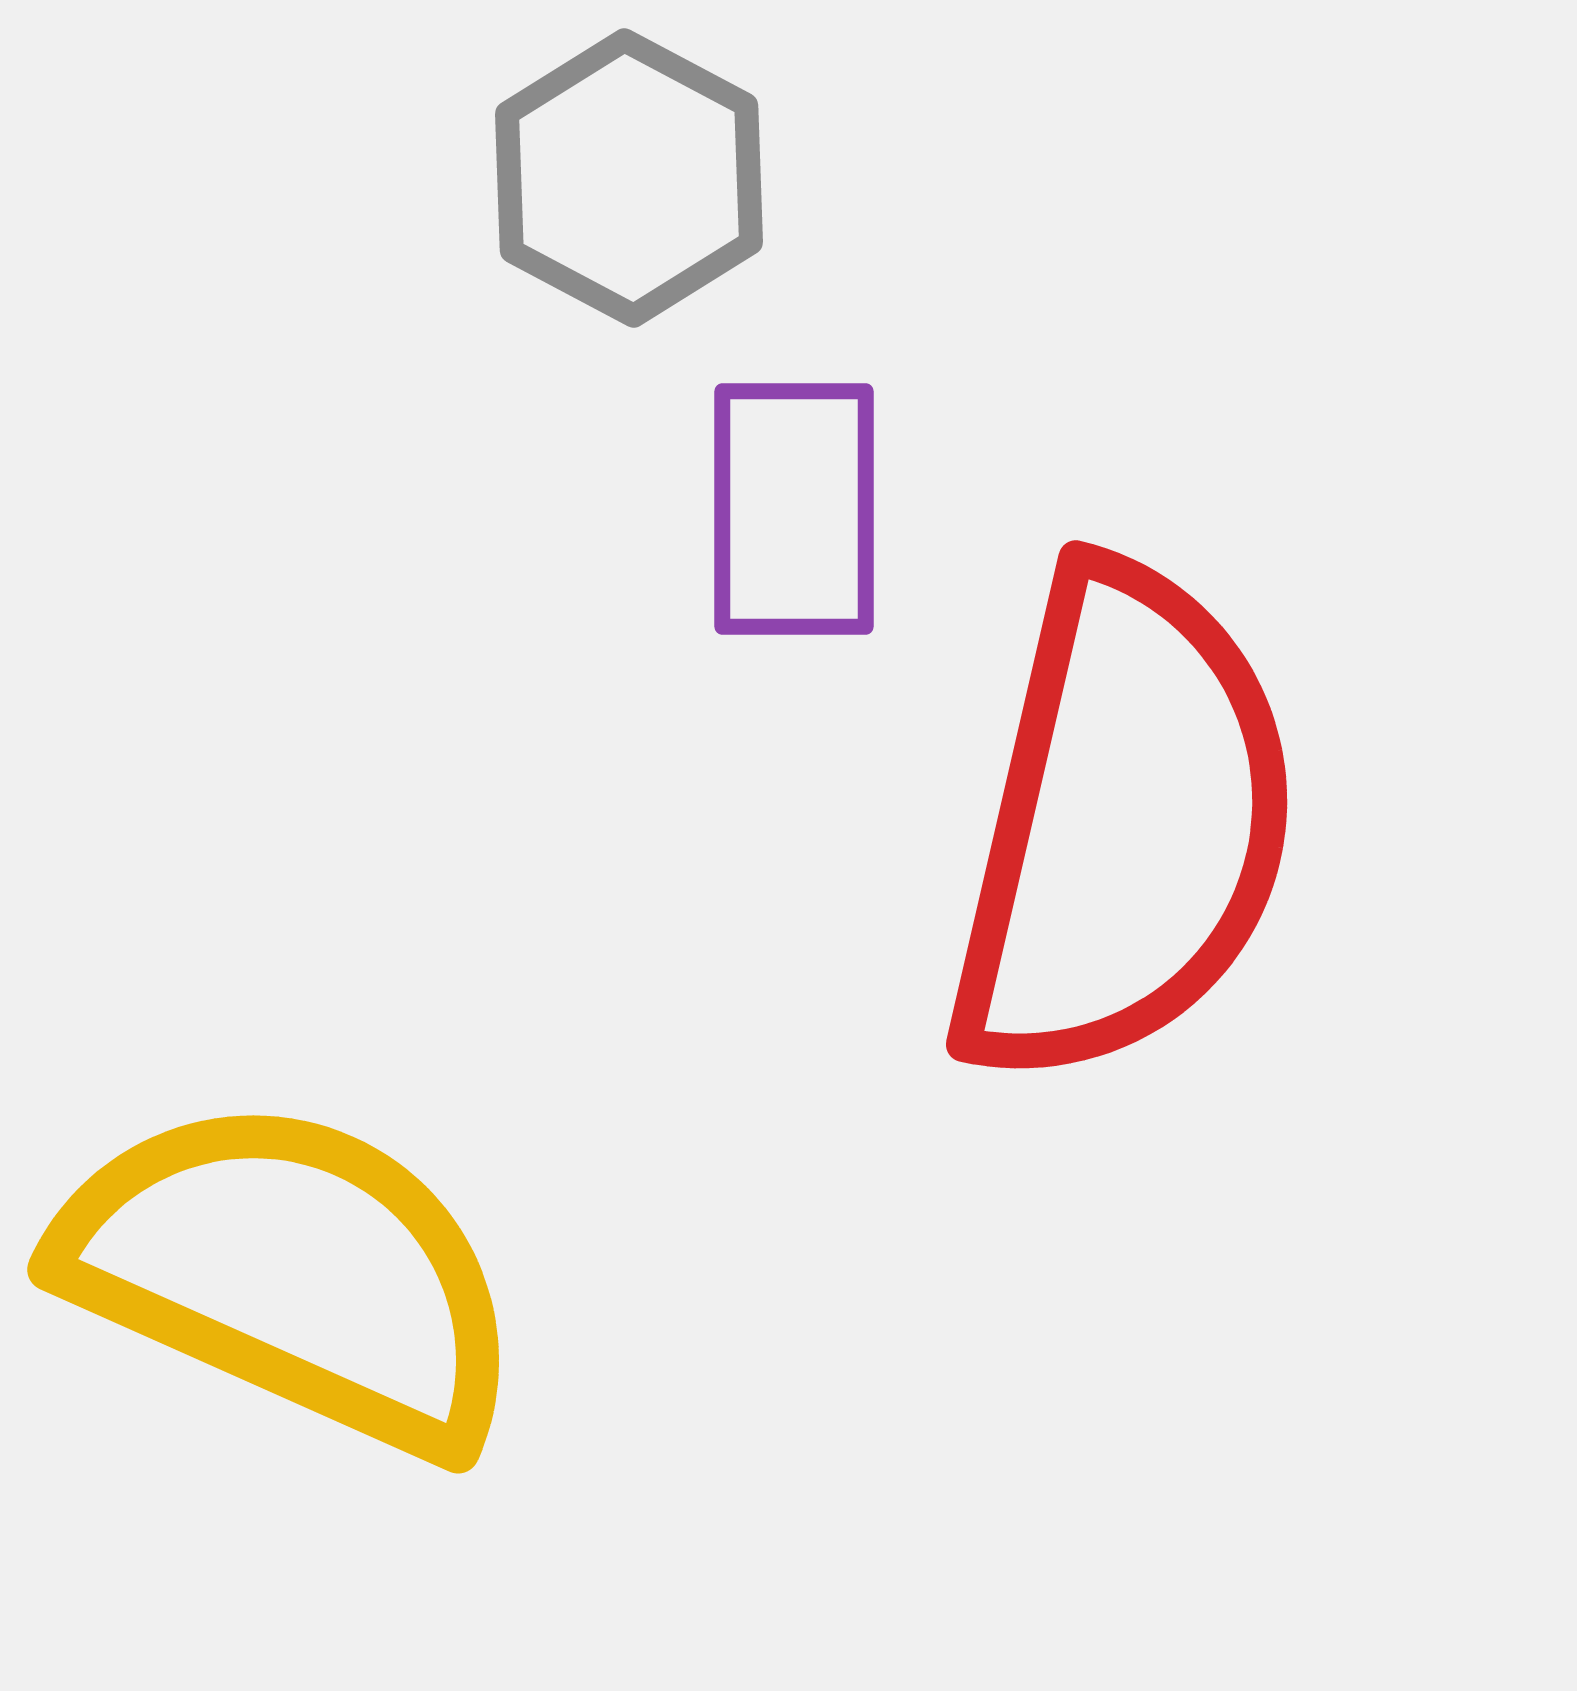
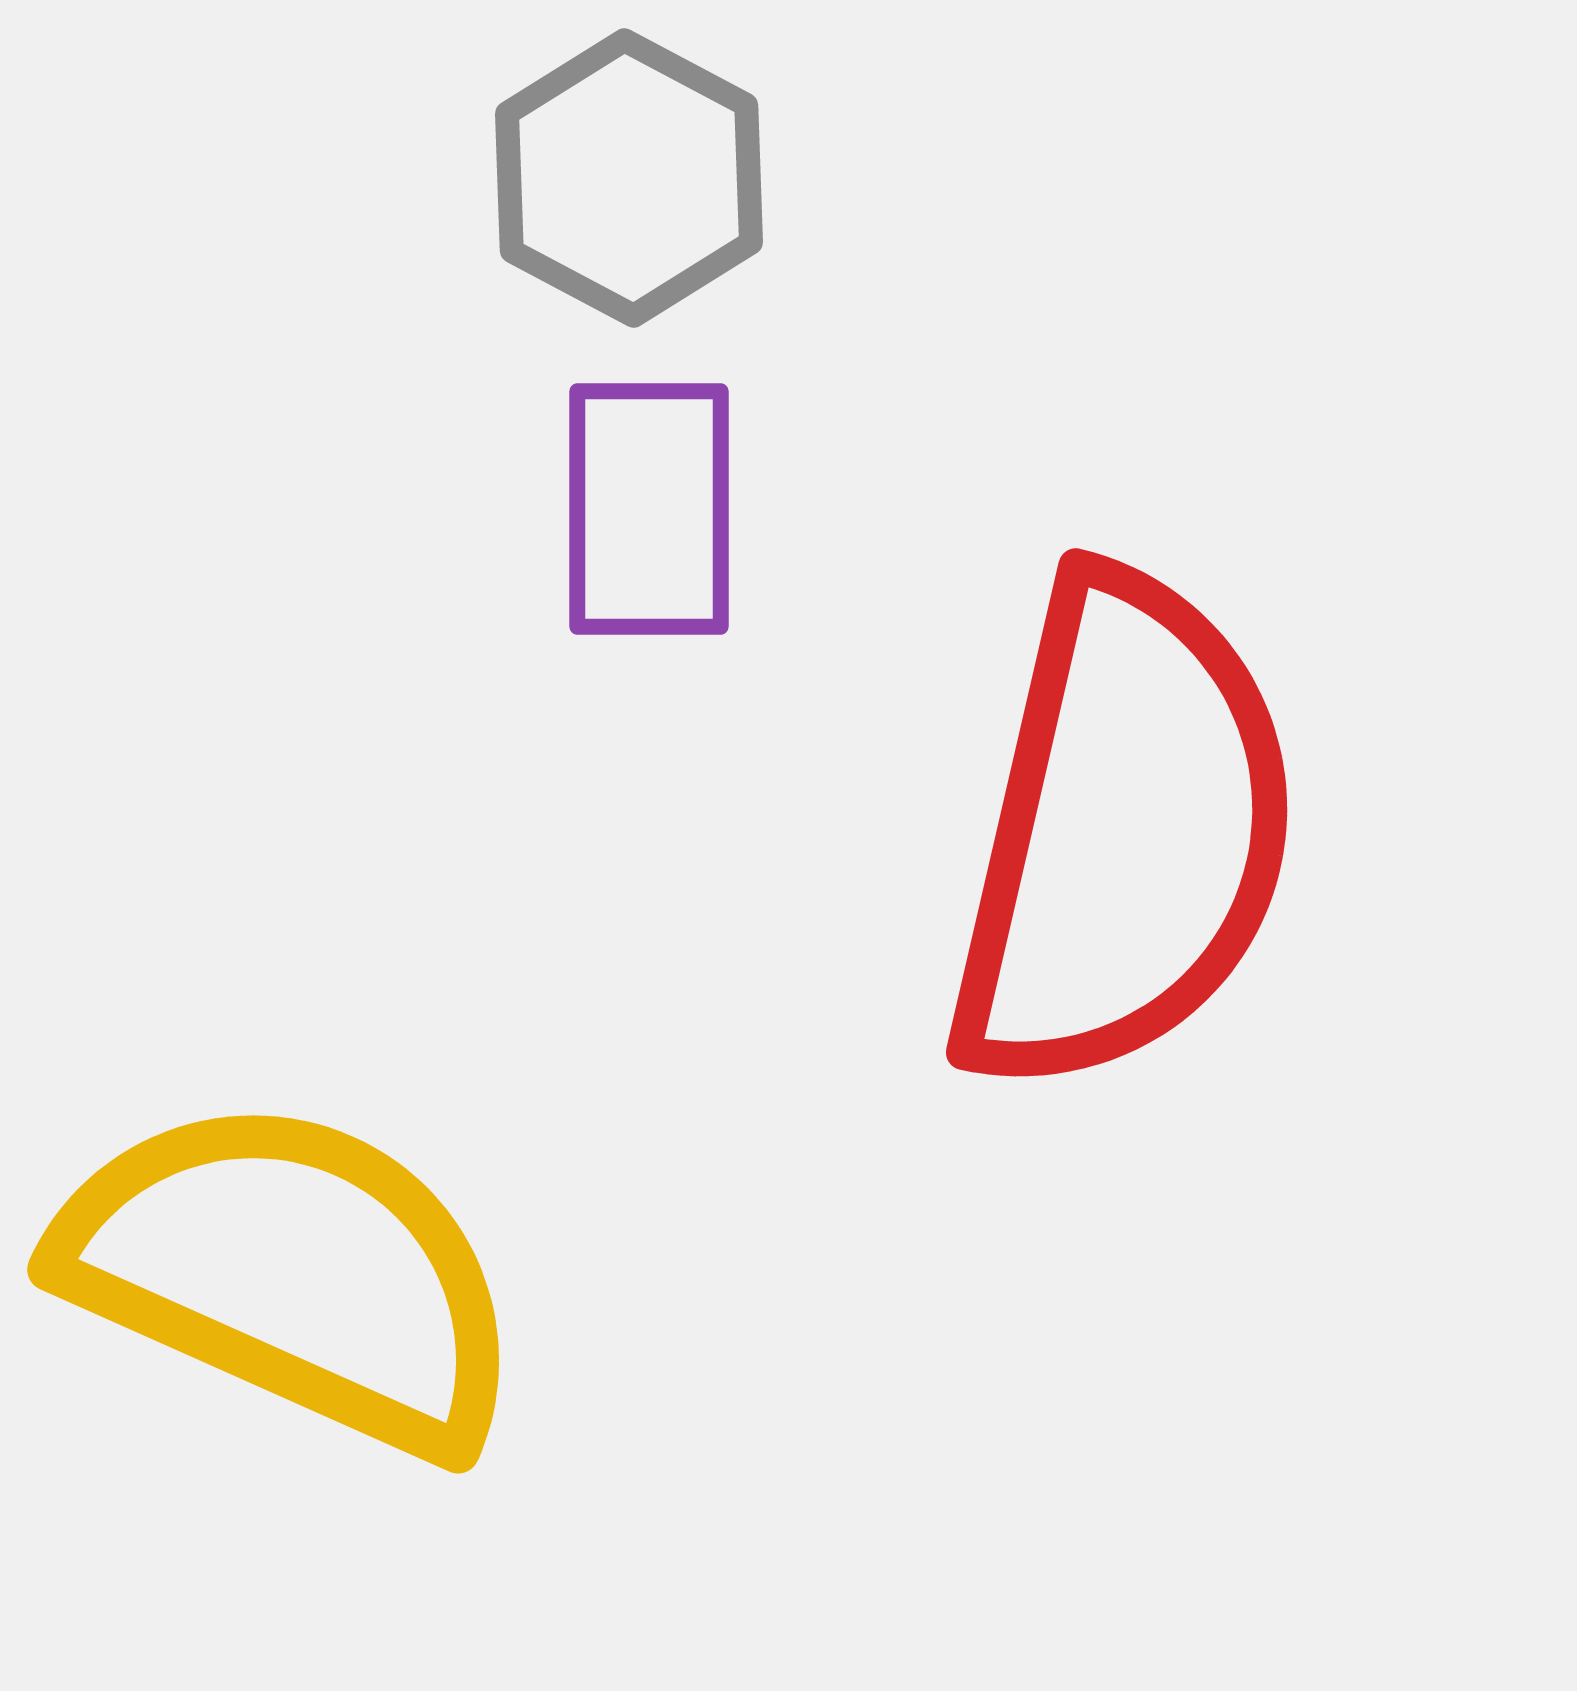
purple rectangle: moved 145 px left
red semicircle: moved 8 px down
